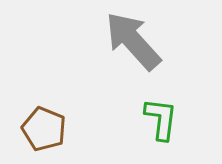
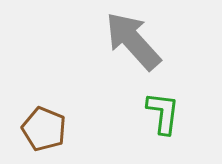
green L-shape: moved 2 px right, 6 px up
